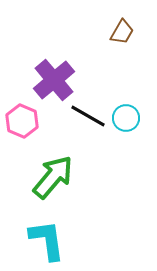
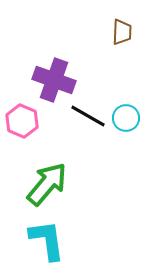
brown trapezoid: rotated 28 degrees counterclockwise
purple cross: rotated 30 degrees counterclockwise
green arrow: moved 6 px left, 7 px down
